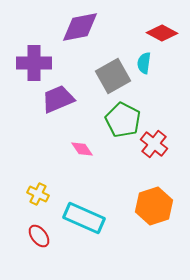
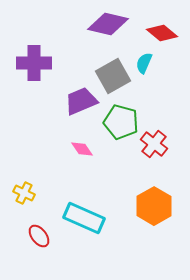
purple diamond: moved 28 px right, 3 px up; rotated 24 degrees clockwise
red diamond: rotated 12 degrees clockwise
cyan semicircle: rotated 15 degrees clockwise
purple trapezoid: moved 23 px right, 2 px down
green pentagon: moved 2 px left, 2 px down; rotated 12 degrees counterclockwise
yellow cross: moved 14 px left, 1 px up
orange hexagon: rotated 12 degrees counterclockwise
